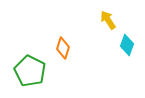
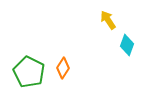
orange diamond: moved 20 px down; rotated 15 degrees clockwise
green pentagon: moved 1 px left, 1 px down
